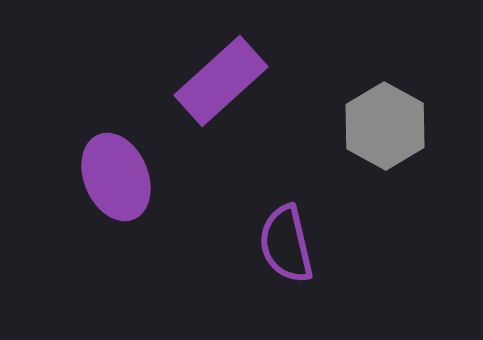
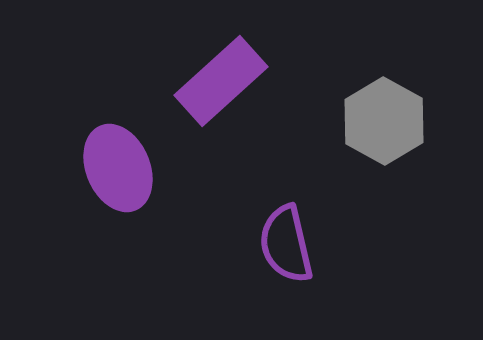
gray hexagon: moved 1 px left, 5 px up
purple ellipse: moved 2 px right, 9 px up
